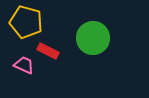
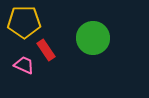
yellow pentagon: moved 2 px left; rotated 16 degrees counterclockwise
red rectangle: moved 2 px left, 1 px up; rotated 30 degrees clockwise
